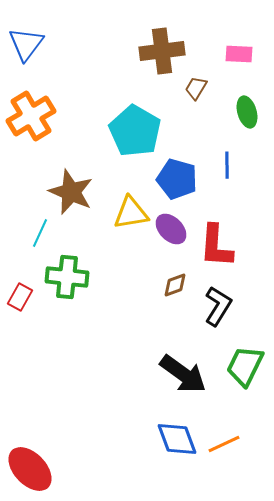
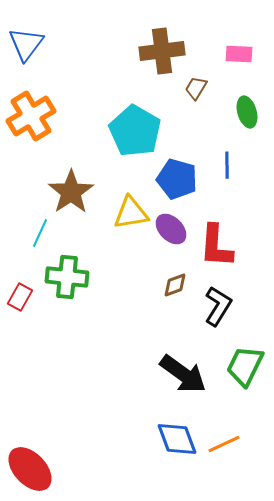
brown star: rotated 15 degrees clockwise
